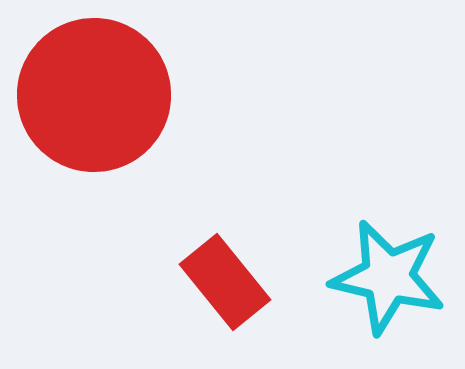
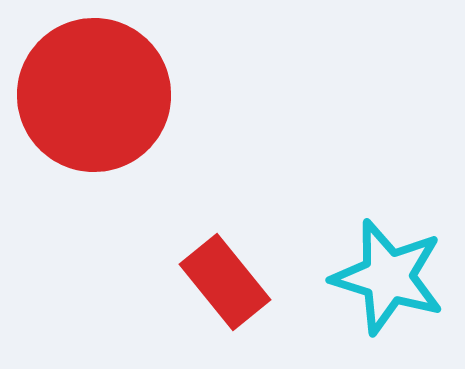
cyan star: rotated 4 degrees clockwise
